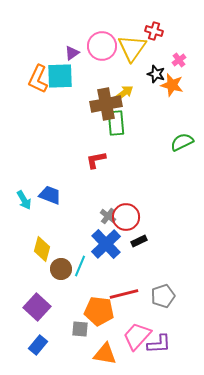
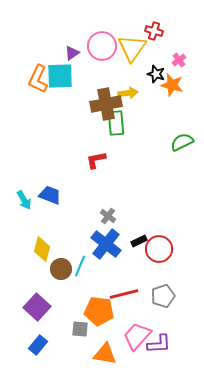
yellow arrow: moved 4 px right; rotated 30 degrees clockwise
red circle: moved 33 px right, 32 px down
blue cross: rotated 8 degrees counterclockwise
